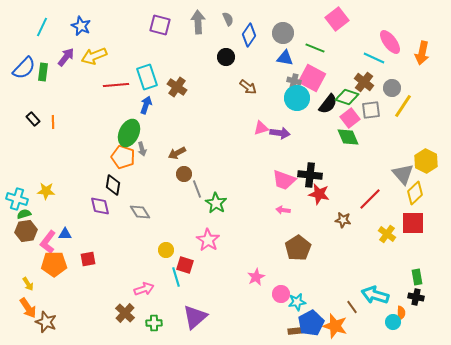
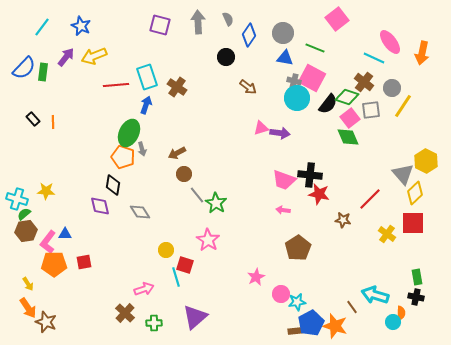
cyan line at (42, 27): rotated 12 degrees clockwise
gray line at (197, 189): moved 6 px down; rotated 18 degrees counterclockwise
green semicircle at (24, 214): rotated 24 degrees counterclockwise
red square at (88, 259): moved 4 px left, 3 px down
